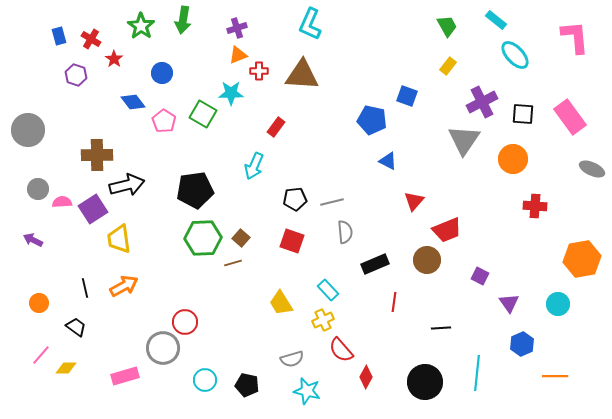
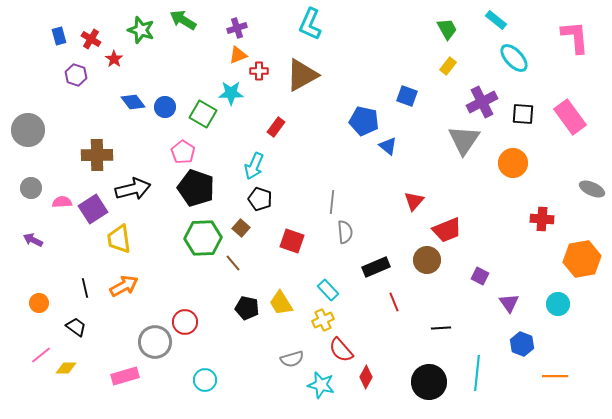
green arrow at (183, 20): rotated 112 degrees clockwise
green star at (141, 26): moved 4 px down; rotated 16 degrees counterclockwise
green trapezoid at (447, 26): moved 3 px down
cyan ellipse at (515, 55): moved 1 px left, 3 px down
blue circle at (162, 73): moved 3 px right, 34 px down
brown triangle at (302, 75): rotated 33 degrees counterclockwise
blue pentagon at (372, 120): moved 8 px left, 1 px down
pink pentagon at (164, 121): moved 19 px right, 31 px down
orange circle at (513, 159): moved 4 px down
blue triangle at (388, 161): moved 15 px up; rotated 12 degrees clockwise
gray ellipse at (592, 169): moved 20 px down
black arrow at (127, 185): moved 6 px right, 4 px down
gray circle at (38, 189): moved 7 px left, 1 px up
black pentagon at (195, 190): moved 1 px right, 2 px up; rotated 27 degrees clockwise
black pentagon at (295, 199): moved 35 px left; rotated 25 degrees clockwise
gray line at (332, 202): rotated 70 degrees counterclockwise
red cross at (535, 206): moved 7 px right, 13 px down
brown square at (241, 238): moved 10 px up
brown line at (233, 263): rotated 66 degrees clockwise
black rectangle at (375, 264): moved 1 px right, 3 px down
red line at (394, 302): rotated 30 degrees counterclockwise
blue hexagon at (522, 344): rotated 15 degrees counterclockwise
gray circle at (163, 348): moved 8 px left, 6 px up
pink line at (41, 355): rotated 10 degrees clockwise
black circle at (425, 382): moved 4 px right
black pentagon at (247, 385): moved 77 px up
cyan star at (307, 391): moved 14 px right, 6 px up
